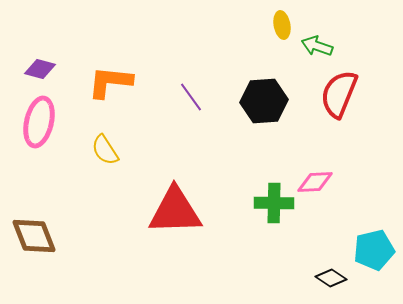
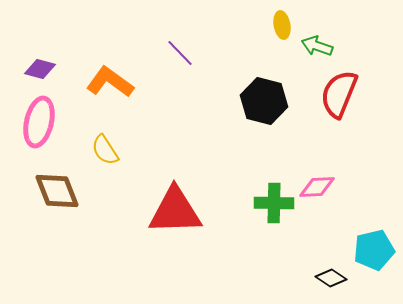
orange L-shape: rotated 30 degrees clockwise
purple line: moved 11 px left, 44 px up; rotated 8 degrees counterclockwise
black hexagon: rotated 18 degrees clockwise
pink diamond: moved 2 px right, 5 px down
brown diamond: moved 23 px right, 45 px up
